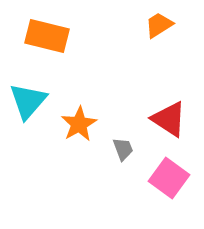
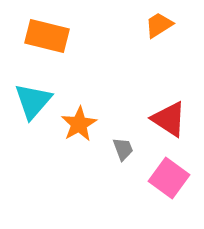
cyan triangle: moved 5 px right
